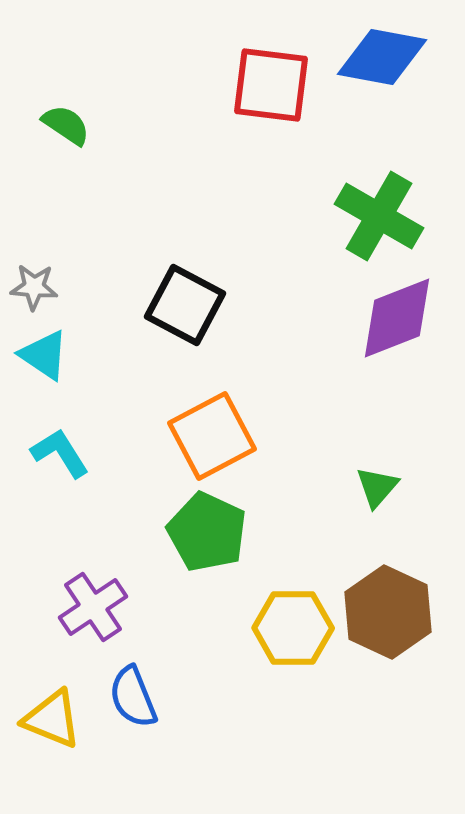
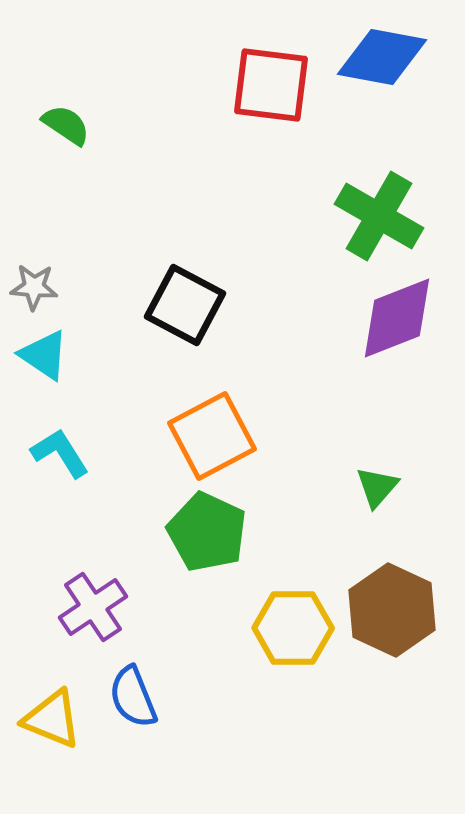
brown hexagon: moved 4 px right, 2 px up
